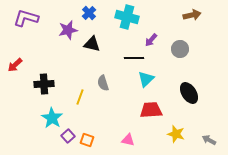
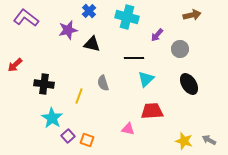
blue cross: moved 2 px up
purple L-shape: rotated 20 degrees clockwise
purple arrow: moved 6 px right, 5 px up
black cross: rotated 12 degrees clockwise
black ellipse: moved 9 px up
yellow line: moved 1 px left, 1 px up
red trapezoid: moved 1 px right, 1 px down
yellow star: moved 8 px right, 7 px down
pink triangle: moved 11 px up
